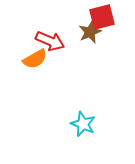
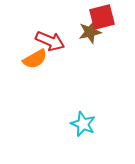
brown star: rotated 10 degrees clockwise
